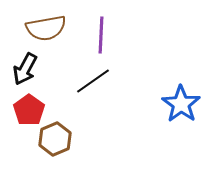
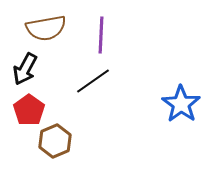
brown hexagon: moved 2 px down
